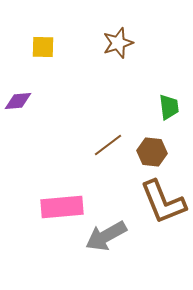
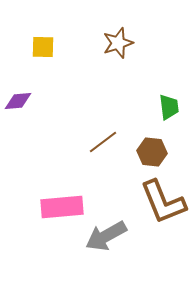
brown line: moved 5 px left, 3 px up
